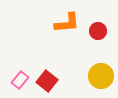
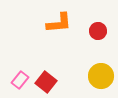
orange L-shape: moved 8 px left
red square: moved 1 px left, 1 px down
